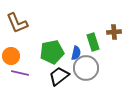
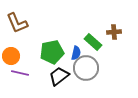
green rectangle: rotated 30 degrees counterclockwise
